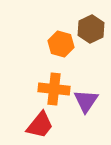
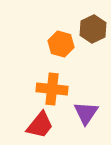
brown hexagon: moved 2 px right
orange cross: moved 2 px left
purple triangle: moved 12 px down
